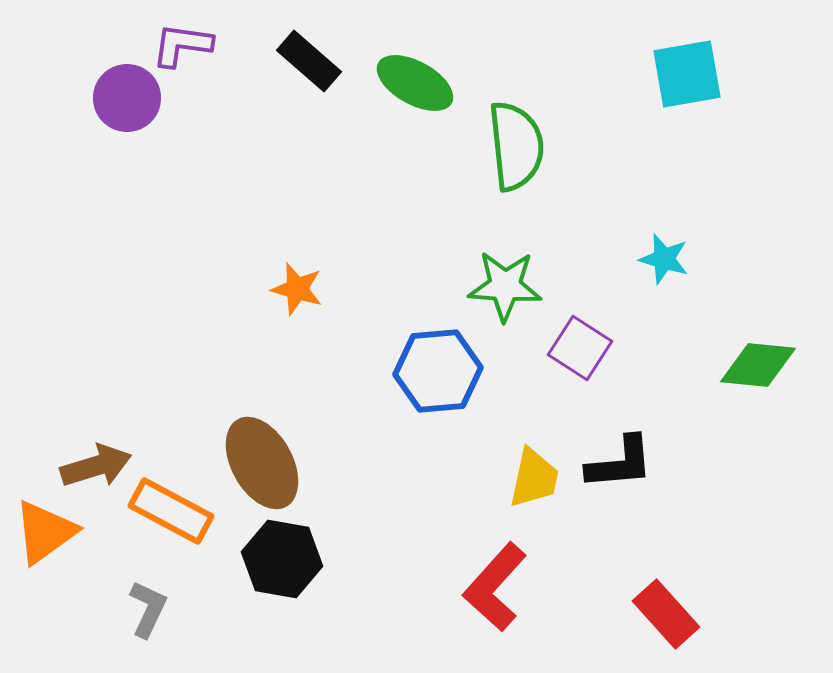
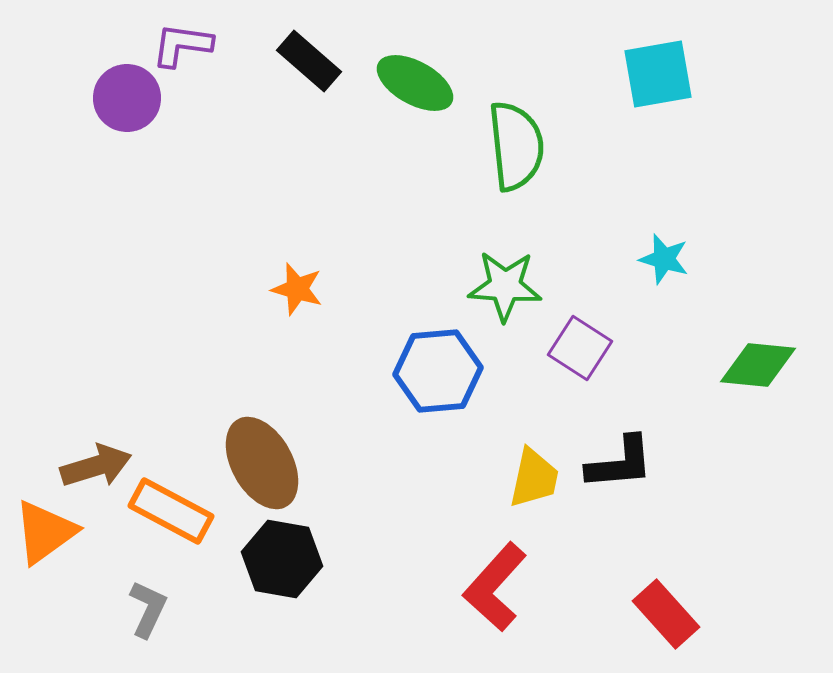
cyan square: moved 29 px left
